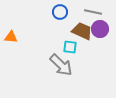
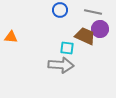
blue circle: moved 2 px up
brown trapezoid: moved 3 px right, 5 px down
cyan square: moved 3 px left, 1 px down
gray arrow: rotated 40 degrees counterclockwise
